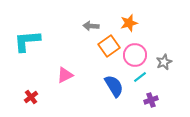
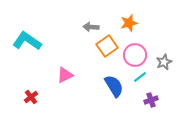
gray arrow: moved 1 px down
cyan L-shape: rotated 40 degrees clockwise
orange square: moved 2 px left
